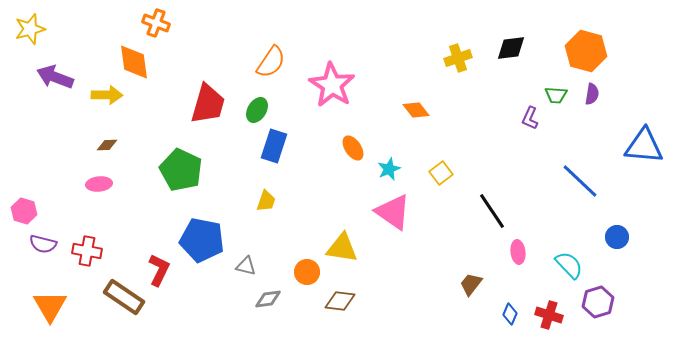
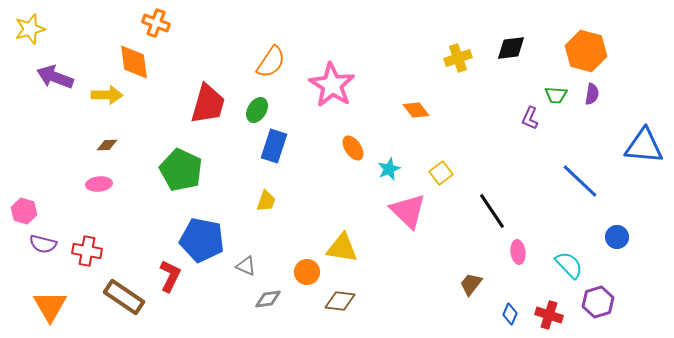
pink triangle at (393, 212): moved 15 px right, 1 px up; rotated 9 degrees clockwise
gray triangle at (246, 266): rotated 10 degrees clockwise
red L-shape at (159, 270): moved 11 px right, 6 px down
